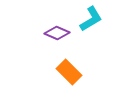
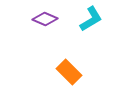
purple diamond: moved 12 px left, 14 px up
